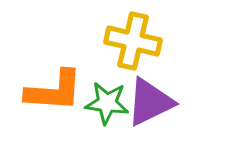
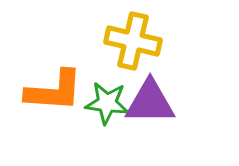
purple triangle: rotated 26 degrees clockwise
